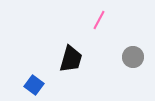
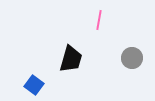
pink line: rotated 18 degrees counterclockwise
gray circle: moved 1 px left, 1 px down
